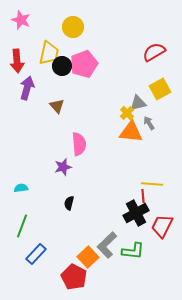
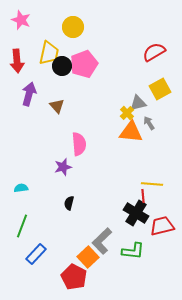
purple arrow: moved 2 px right, 6 px down
black cross: rotated 30 degrees counterclockwise
red trapezoid: rotated 50 degrees clockwise
gray L-shape: moved 5 px left, 4 px up
